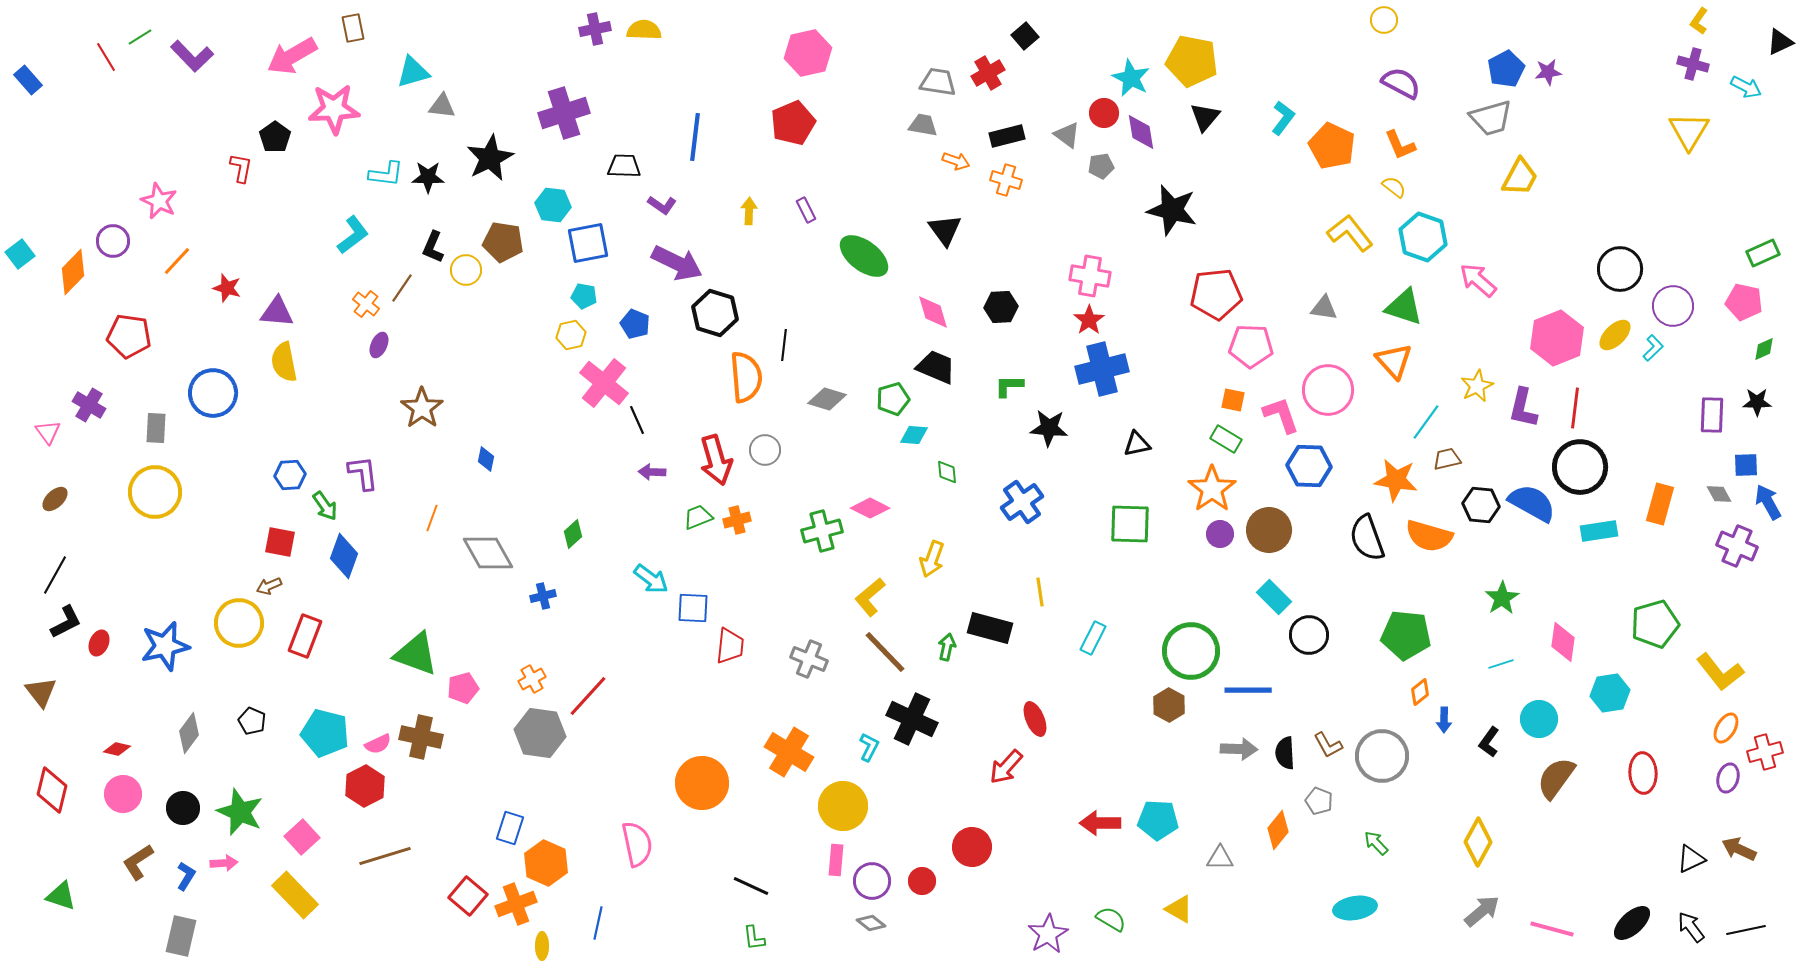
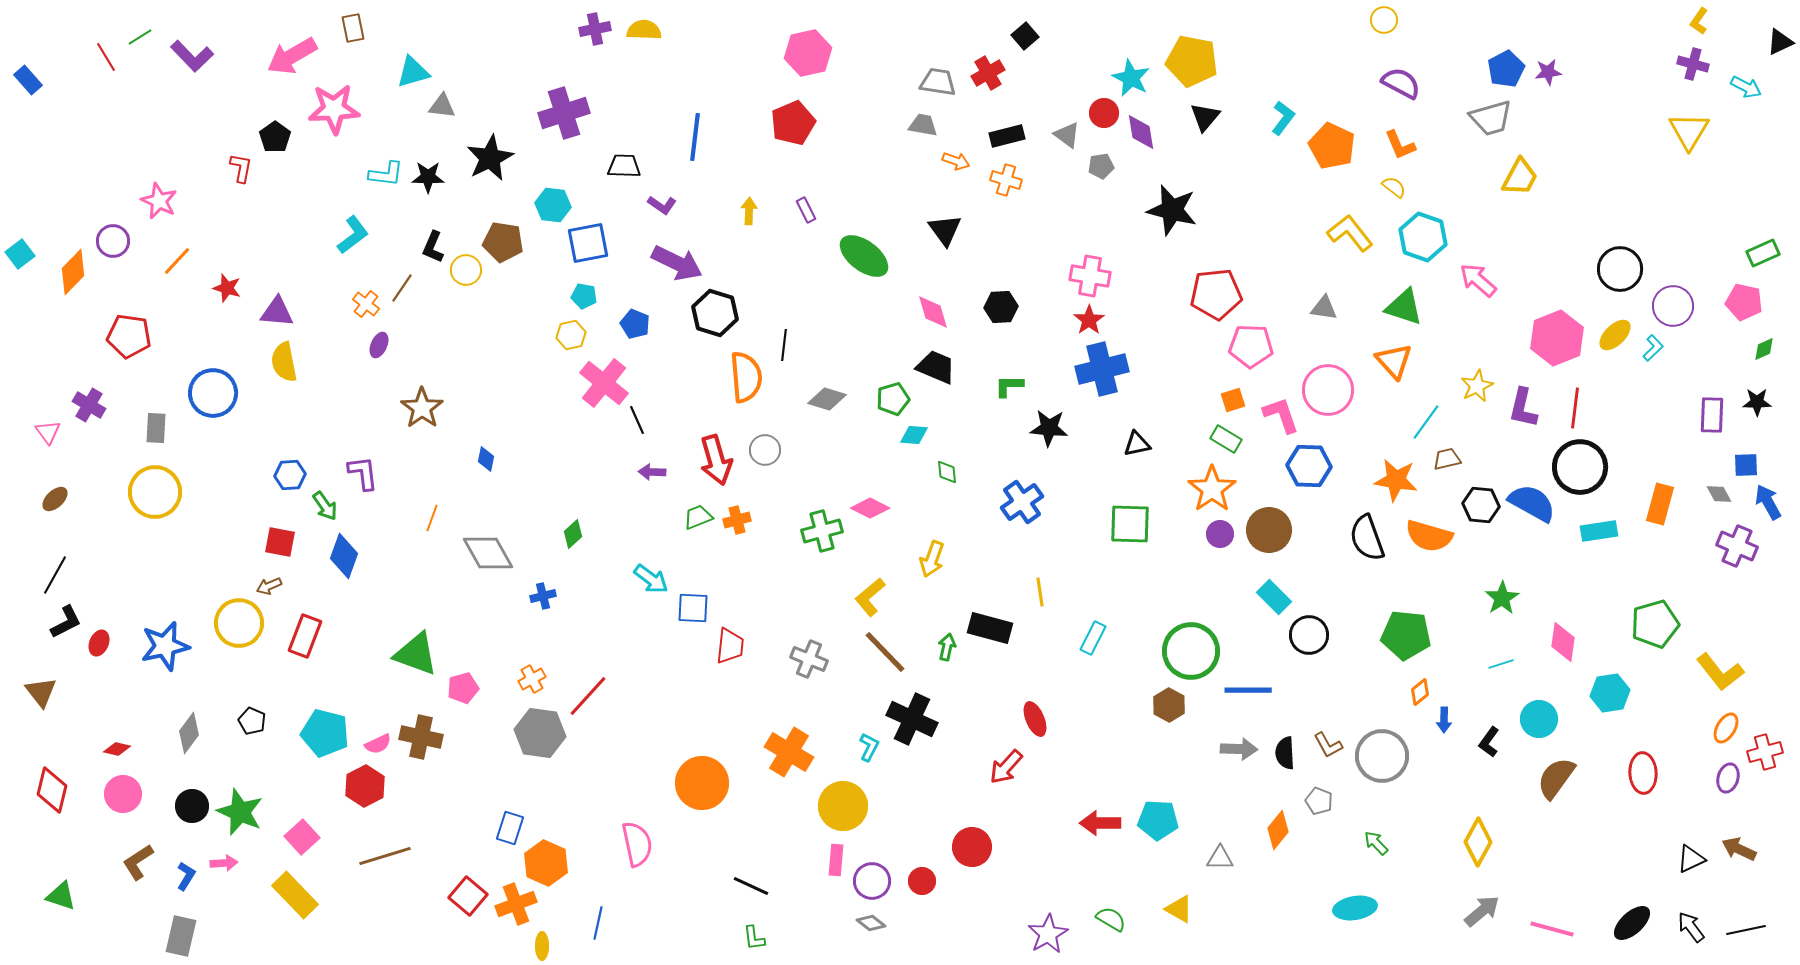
orange square at (1233, 400): rotated 30 degrees counterclockwise
black circle at (183, 808): moved 9 px right, 2 px up
